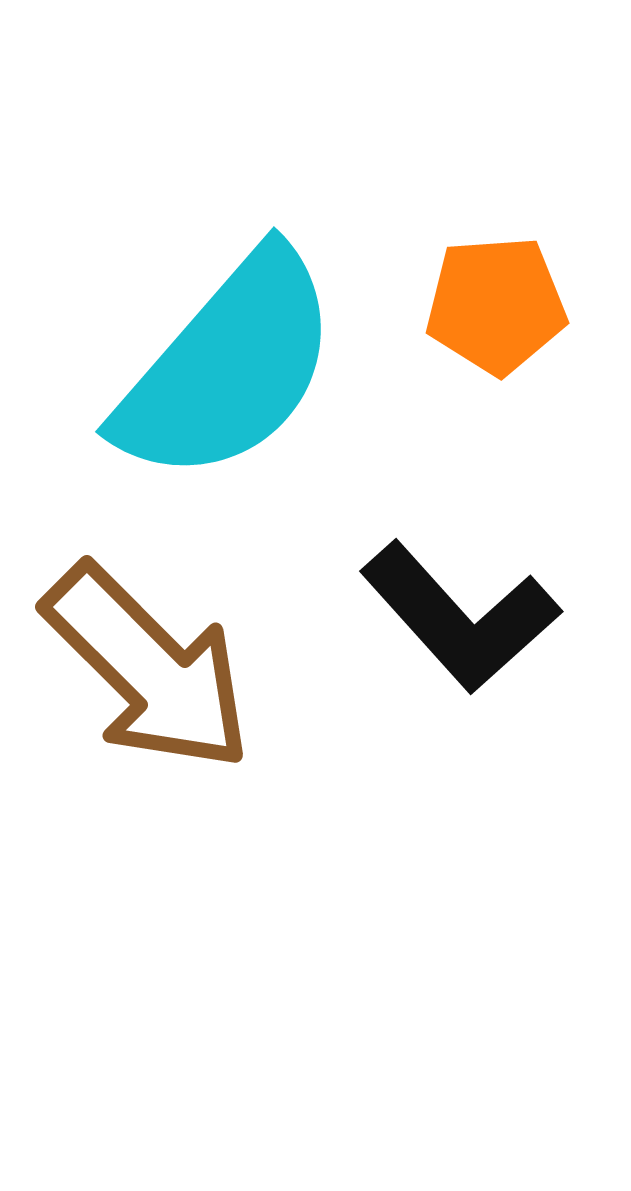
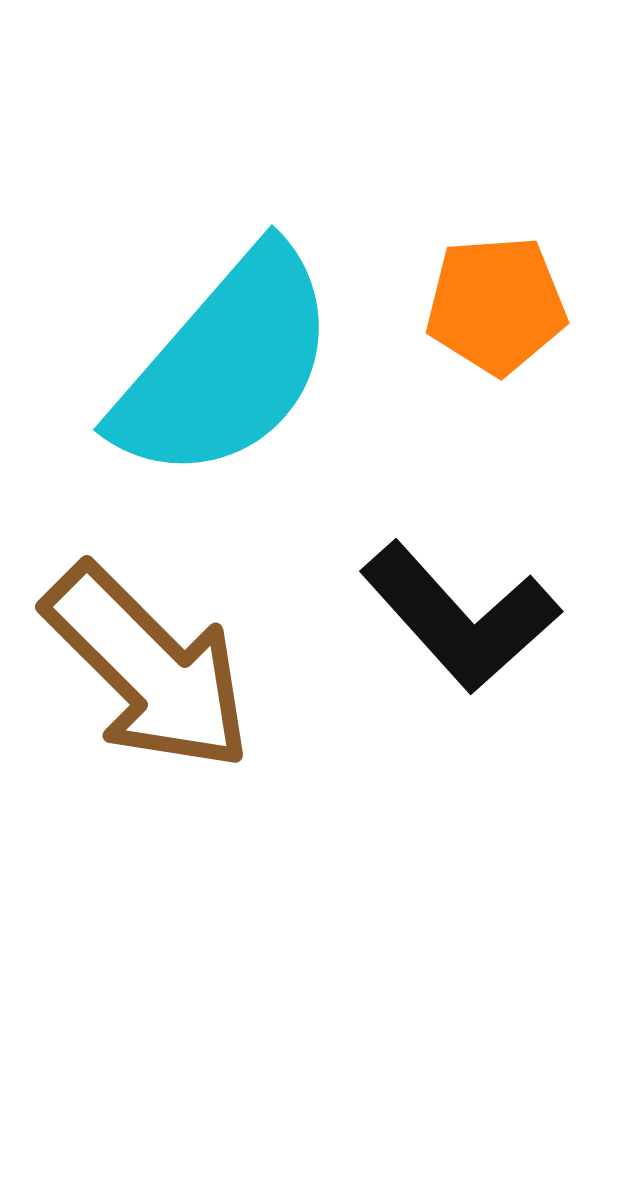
cyan semicircle: moved 2 px left, 2 px up
